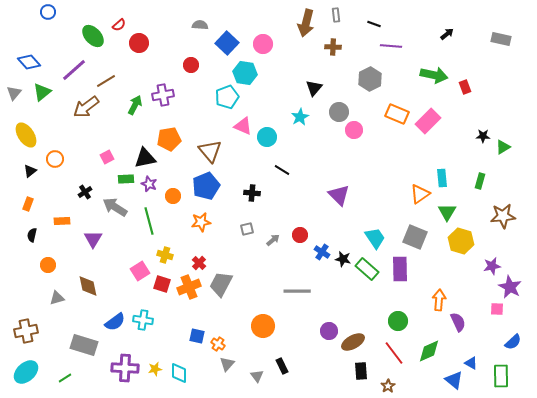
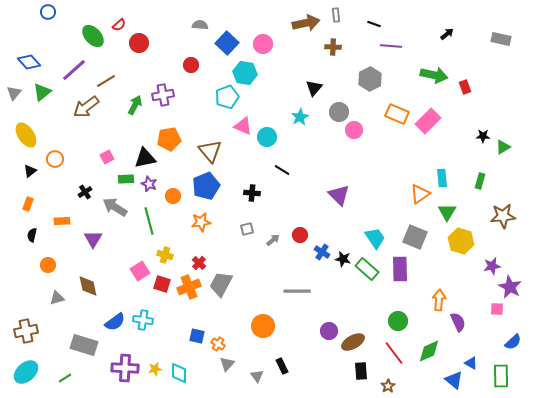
brown arrow at (306, 23): rotated 116 degrees counterclockwise
